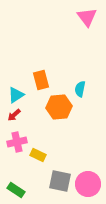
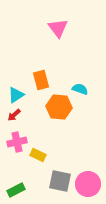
pink triangle: moved 29 px left, 11 px down
cyan semicircle: rotated 98 degrees clockwise
orange hexagon: rotated 10 degrees clockwise
green rectangle: rotated 60 degrees counterclockwise
